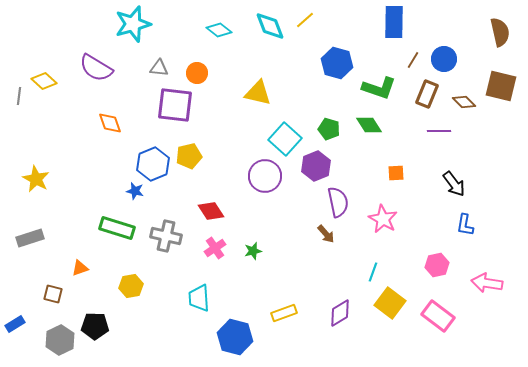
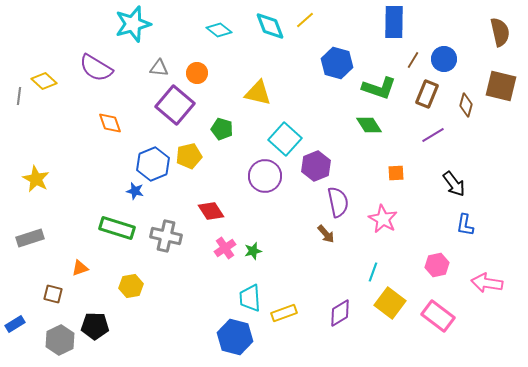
brown diamond at (464, 102): moved 2 px right, 3 px down; rotated 60 degrees clockwise
purple square at (175, 105): rotated 33 degrees clockwise
green pentagon at (329, 129): moved 107 px left
purple line at (439, 131): moved 6 px left, 4 px down; rotated 30 degrees counterclockwise
pink cross at (215, 248): moved 10 px right
cyan trapezoid at (199, 298): moved 51 px right
